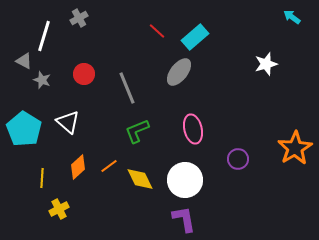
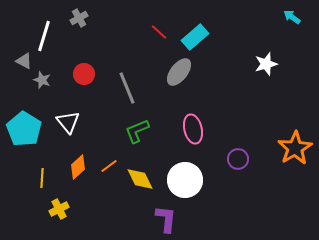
red line: moved 2 px right, 1 px down
white triangle: rotated 10 degrees clockwise
purple L-shape: moved 18 px left; rotated 16 degrees clockwise
